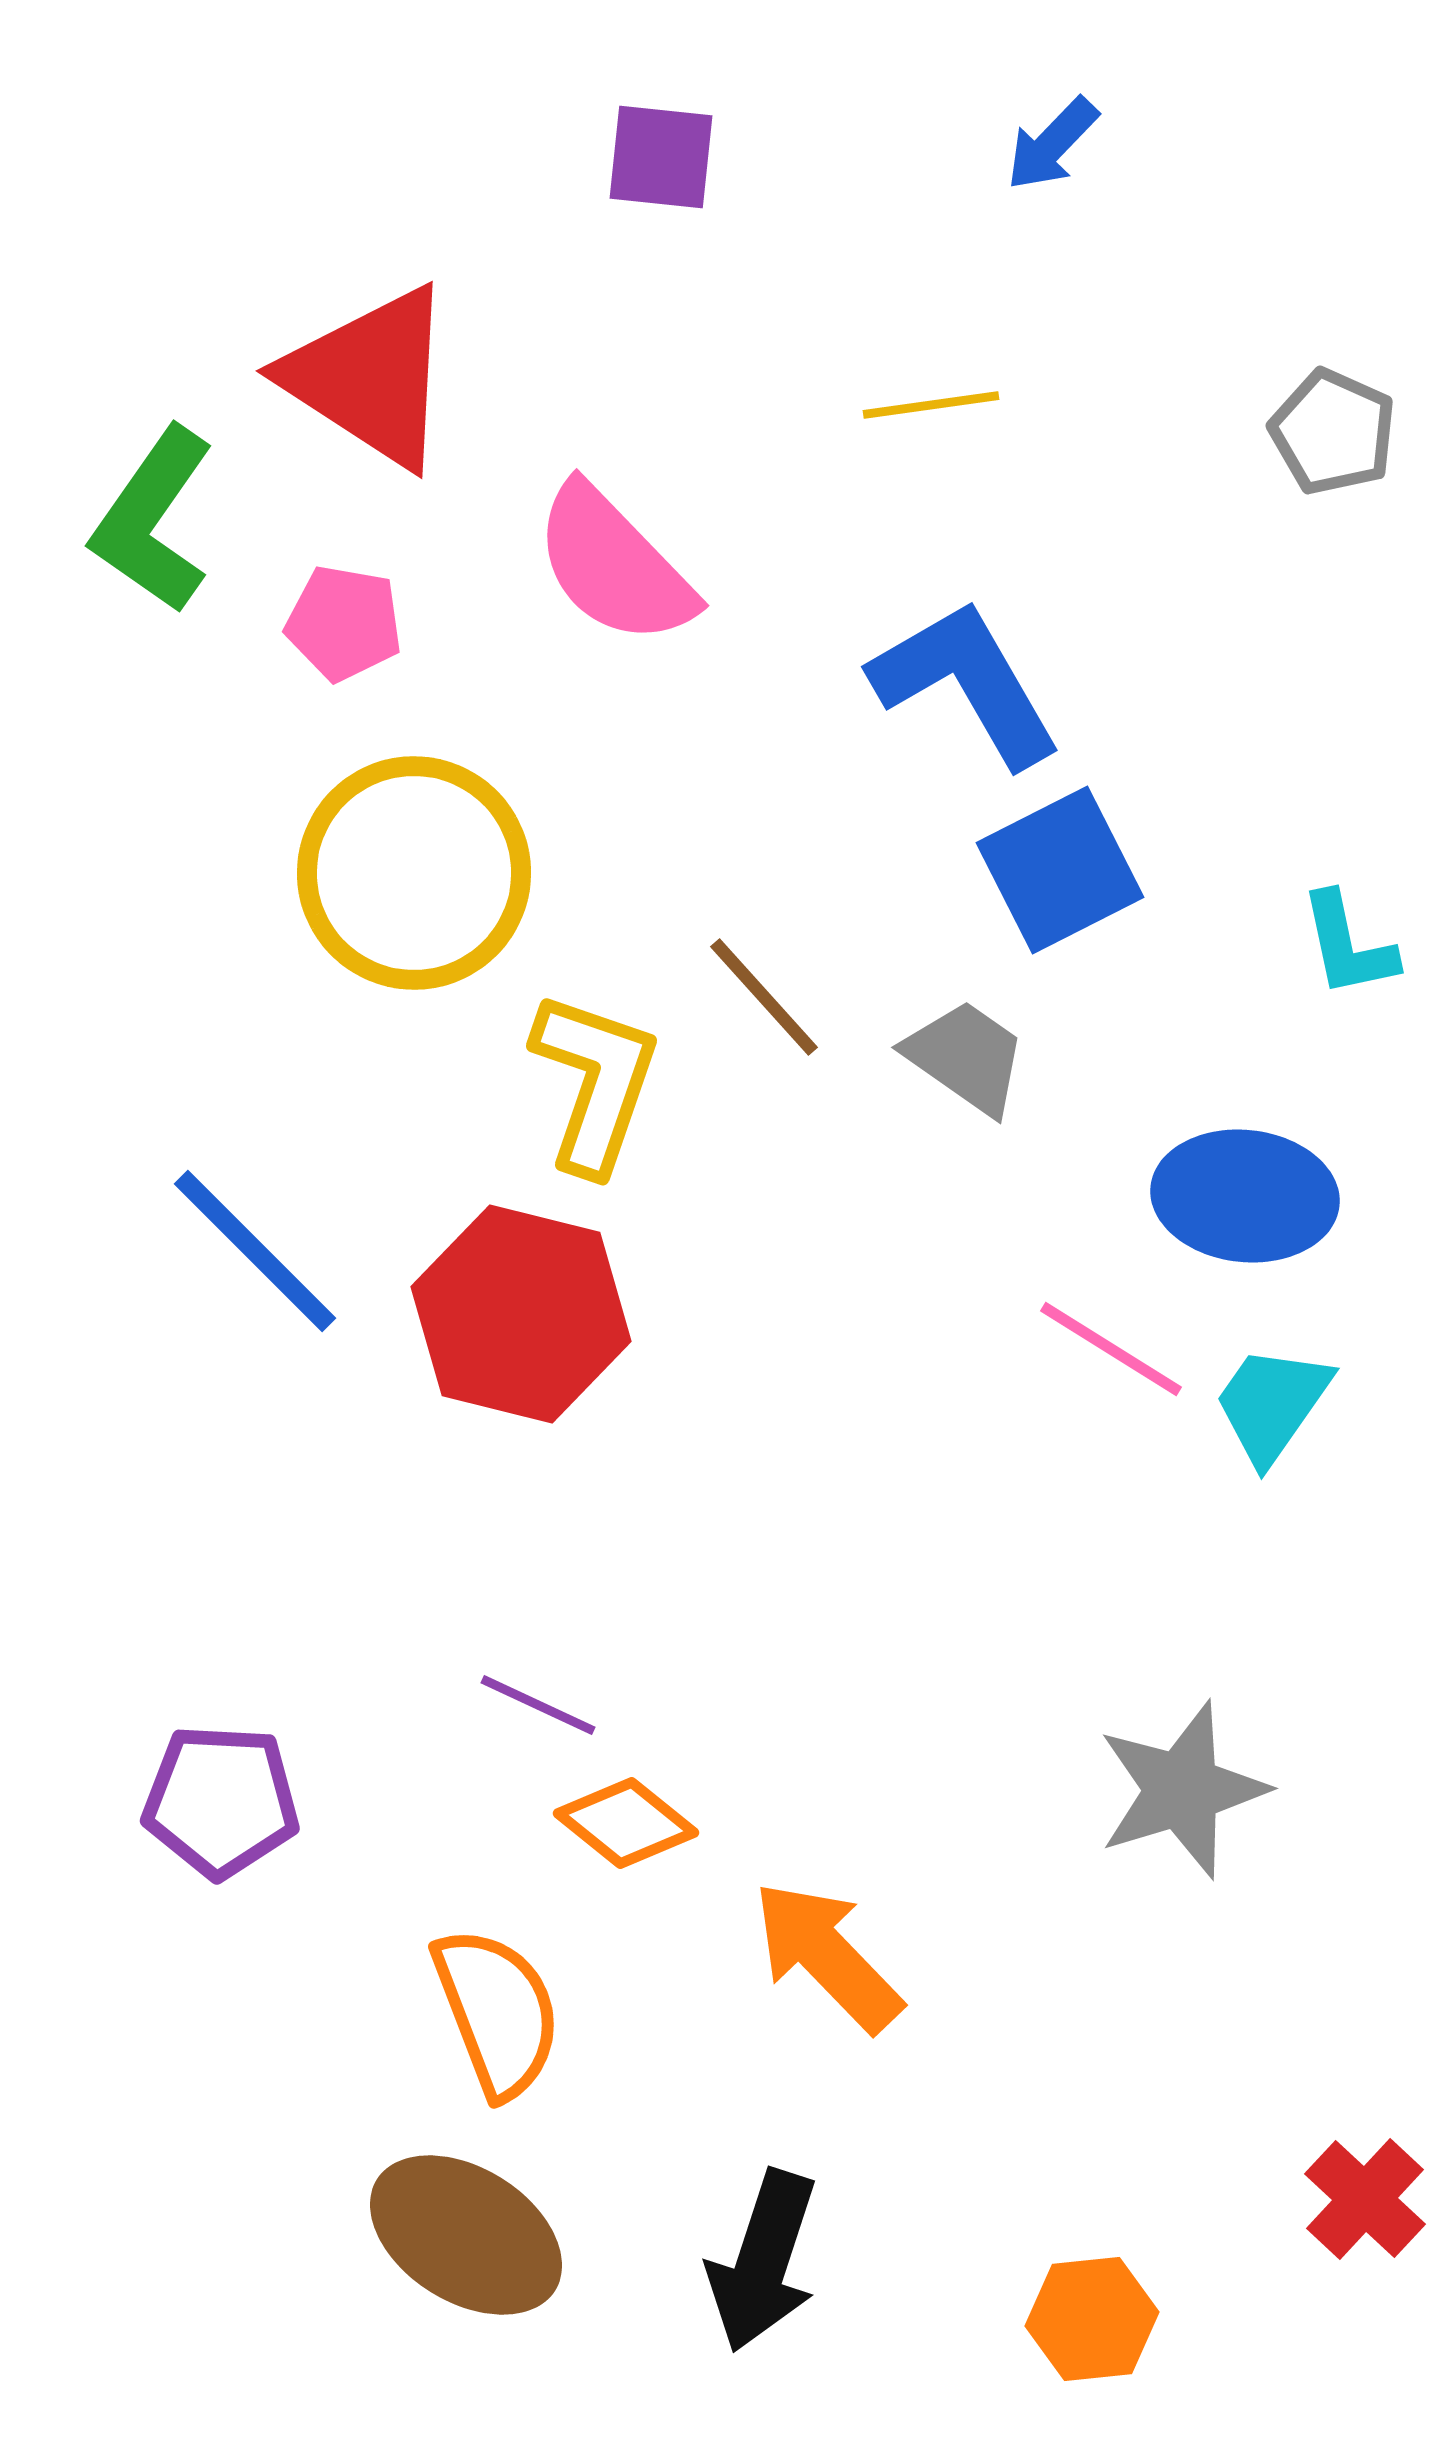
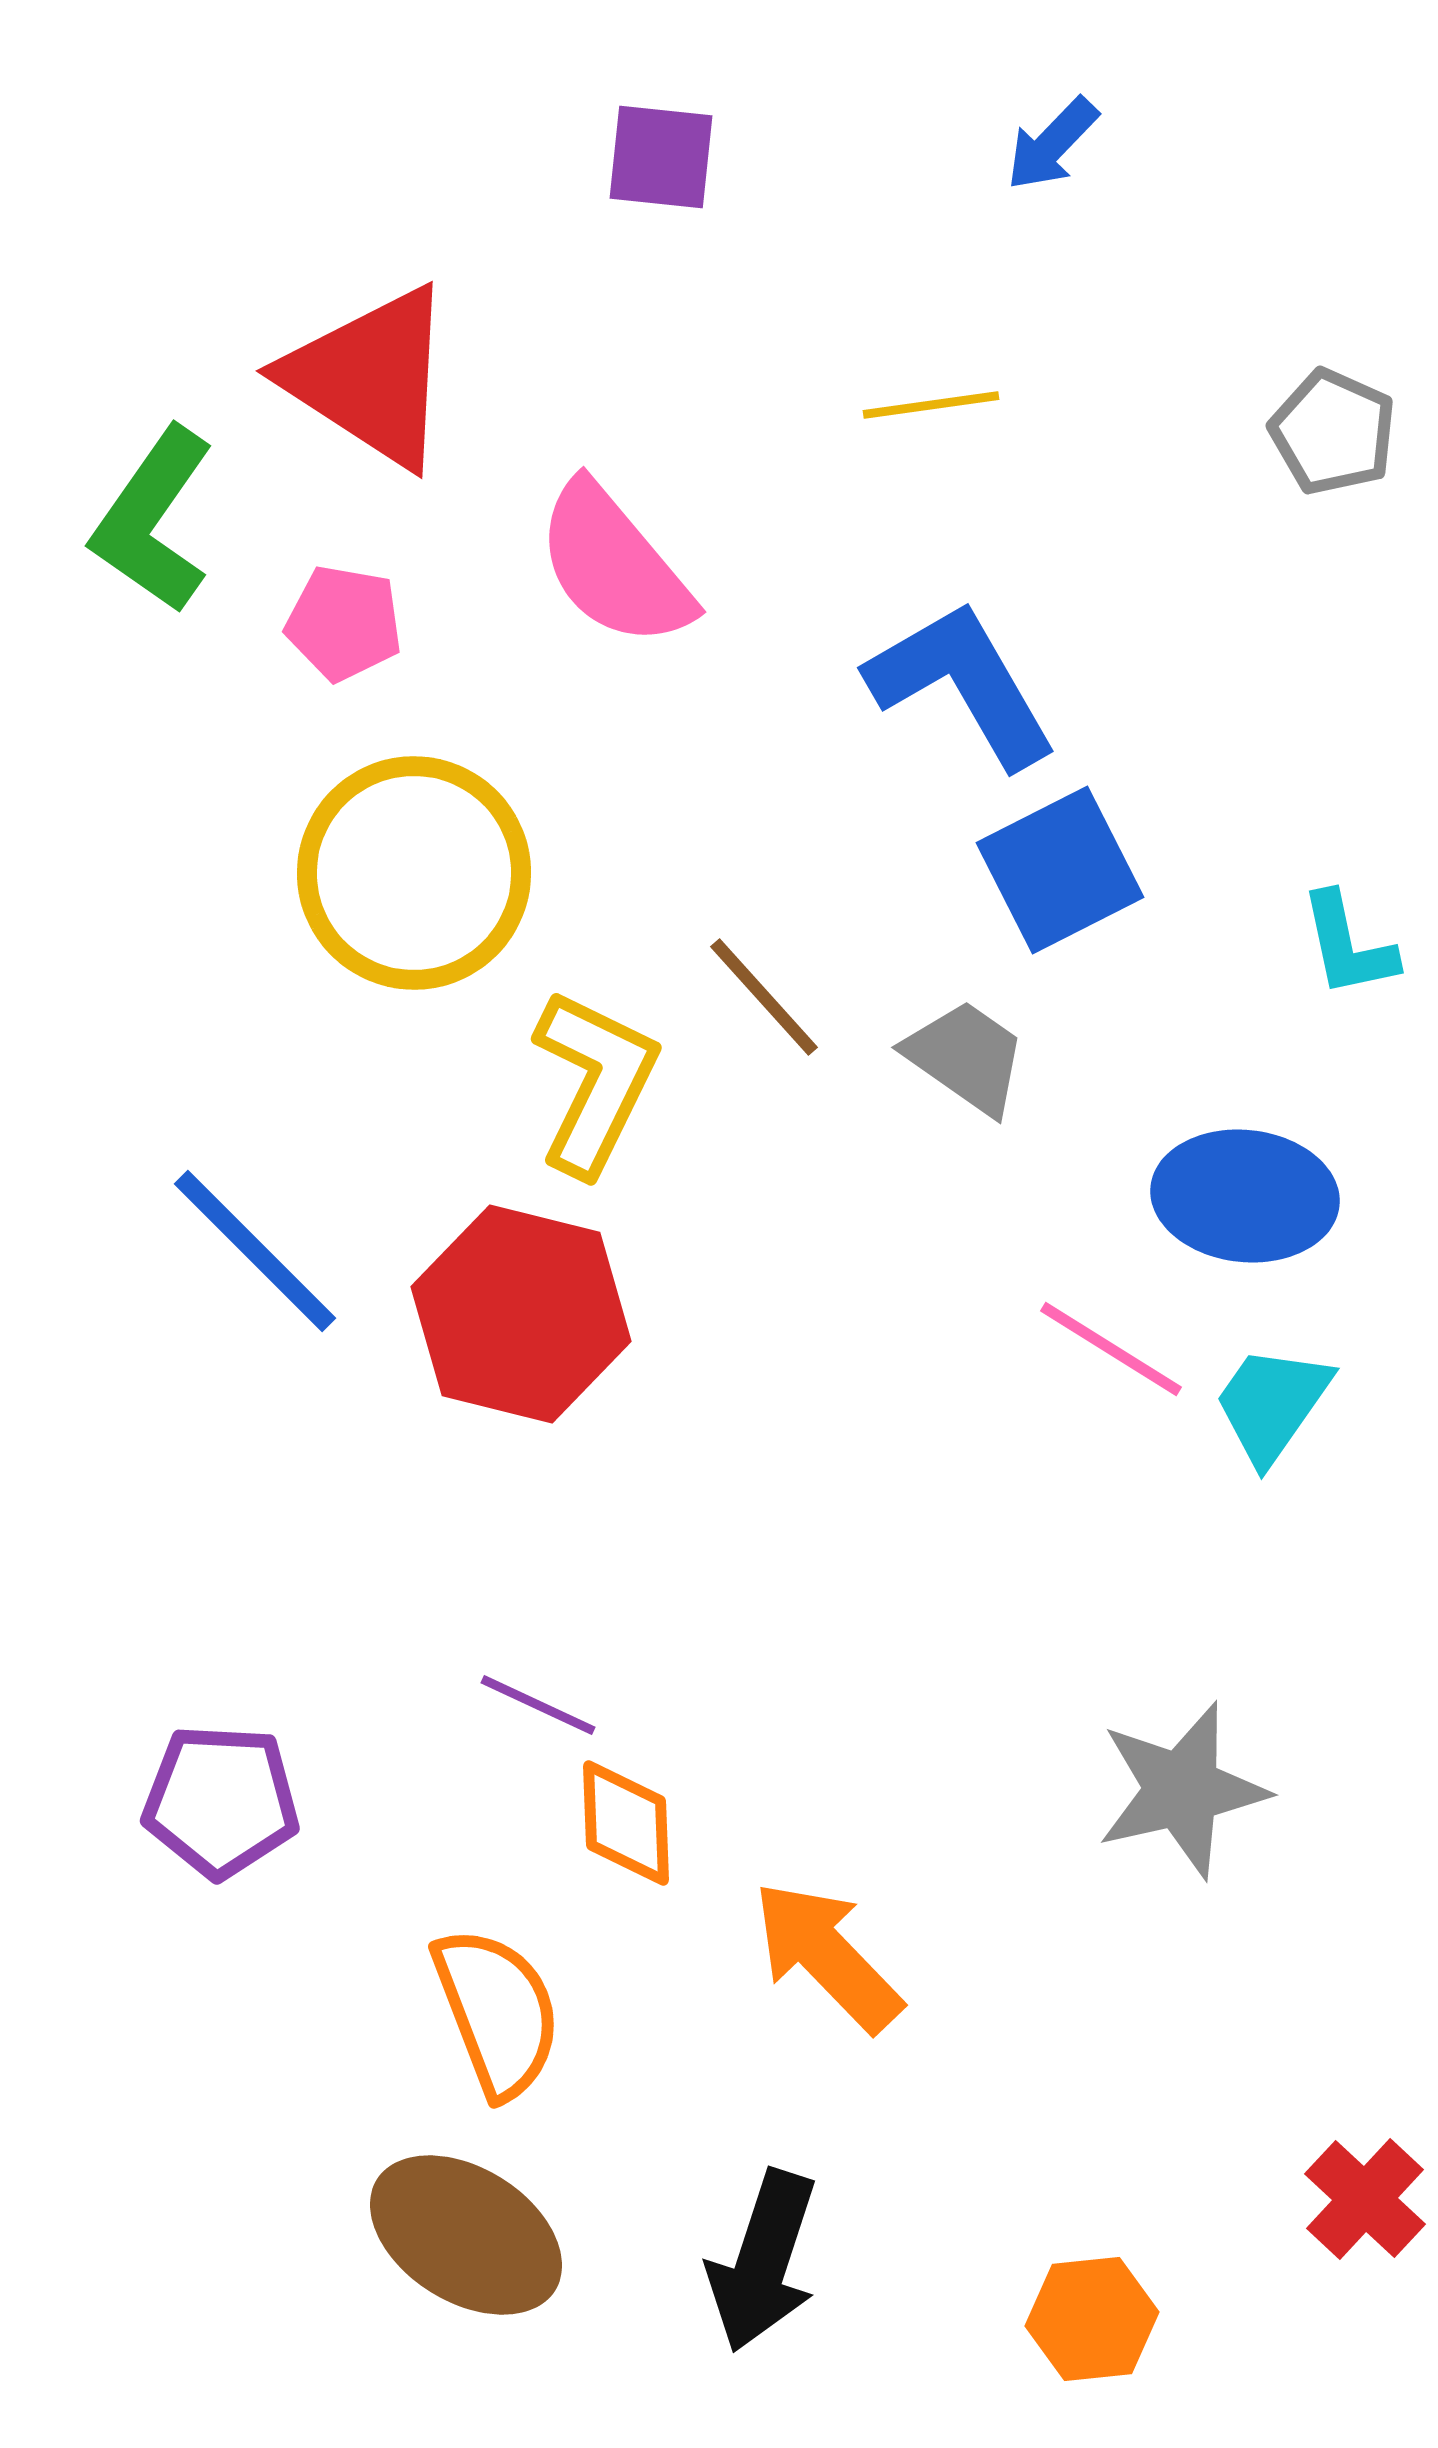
pink semicircle: rotated 4 degrees clockwise
blue L-shape: moved 4 px left, 1 px down
yellow L-shape: rotated 7 degrees clockwise
gray star: rotated 4 degrees clockwise
orange diamond: rotated 49 degrees clockwise
